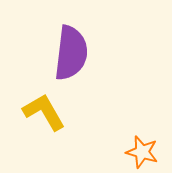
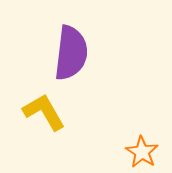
orange star: rotated 16 degrees clockwise
